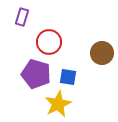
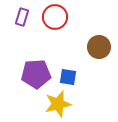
red circle: moved 6 px right, 25 px up
brown circle: moved 3 px left, 6 px up
purple pentagon: rotated 20 degrees counterclockwise
yellow star: rotated 12 degrees clockwise
